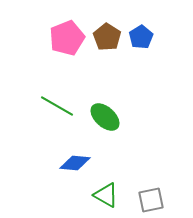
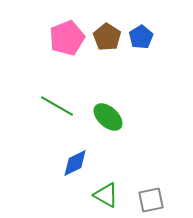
green ellipse: moved 3 px right
blue diamond: rotated 32 degrees counterclockwise
